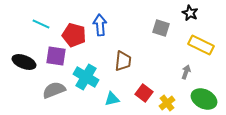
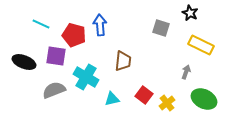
red square: moved 2 px down
